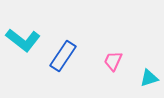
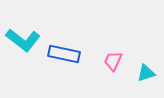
blue rectangle: moved 1 px right, 2 px up; rotated 68 degrees clockwise
cyan triangle: moved 3 px left, 5 px up
